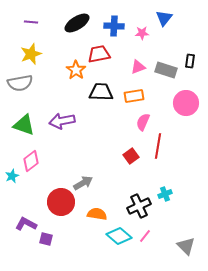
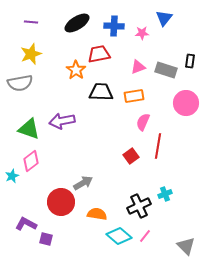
green triangle: moved 5 px right, 4 px down
